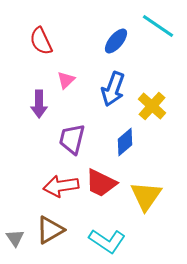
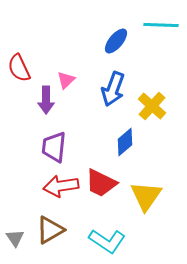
cyan line: moved 3 px right, 1 px up; rotated 32 degrees counterclockwise
red semicircle: moved 22 px left, 27 px down
purple arrow: moved 7 px right, 4 px up
purple trapezoid: moved 18 px left, 8 px down; rotated 8 degrees counterclockwise
